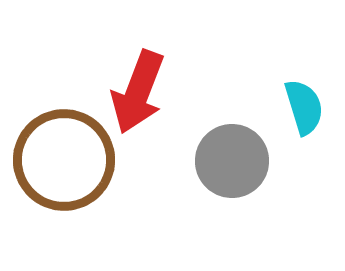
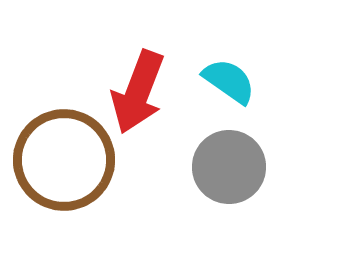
cyan semicircle: moved 75 px left, 26 px up; rotated 38 degrees counterclockwise
gray circle: moved 3 px left, 6 px down
